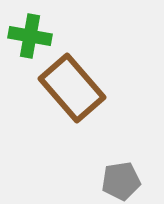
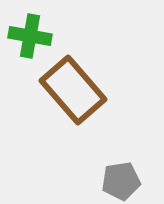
brown rectangle: moved 1 px right, 2 px down
